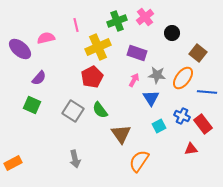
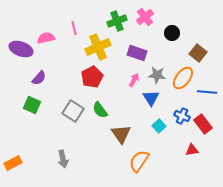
pink line: moved 2 px left, 3 px down
purple ellipse: moved 1 px right; rotated 20 degrees counterclockwise
cyan square: rotated 16 degrees counterclockwise
red triangle: moved 1 px right, 1 px down
gray arrow: moved 12 px left
